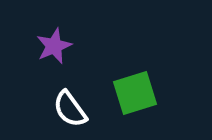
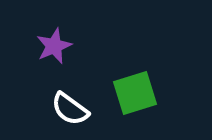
white semicircle: rotated 18 degrees counterclockwise
